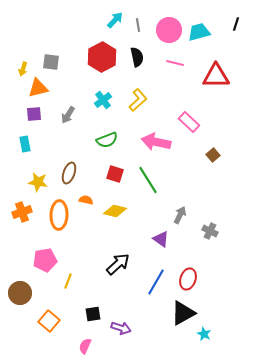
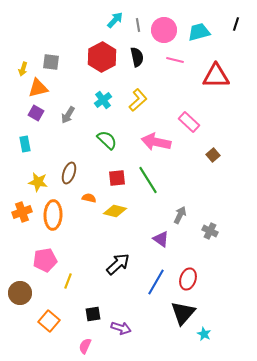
pink circle at (169, 30): moved 5 px left
pink line at (175, 63): moved 3 px up
purple square at (34, 114): moved 2 px right, 1 px up; rotated 35 degrees clockwise
green semicircle at (107, 140): rotated 115 degrees counterclockwise
red square at (115, 174): moved 2 px right, 4 px down; rotated 24 degrees counterclockwise
orange semicircle at (86, 200): moved 3 px right, 2 px up
orange ellipse at (59, 215): moved 6 px left
black triangle at (183, 313): rotated 20 degrees counterclockwise
